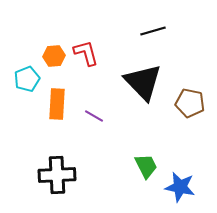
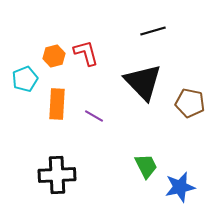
orange hexagon: rotated 10 degrees counterclockwise
cyan pentagon: moved 2 px left
blue star: rotated 24 degrees counterclockwise
